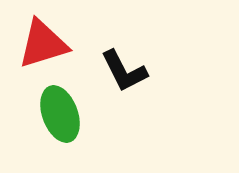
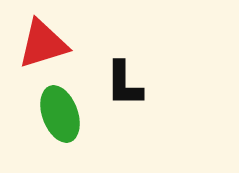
black L-shape: moved 13 px down; rotated 27 degrees clockwise
